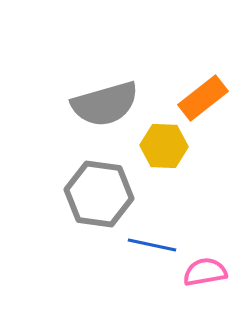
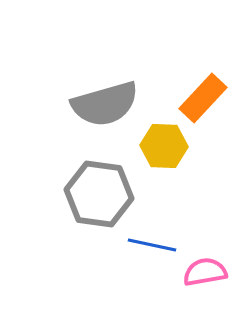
orange rectangle: rotated 9 degrees counterclockwise
